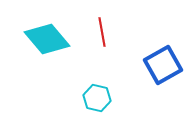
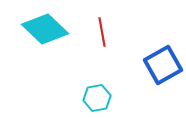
cyan diamond: moved 2 px left, 10 px up; rotated 6 degrees counterclockwise
cyan hexagon: rotated 24 degrees counterclockwise
